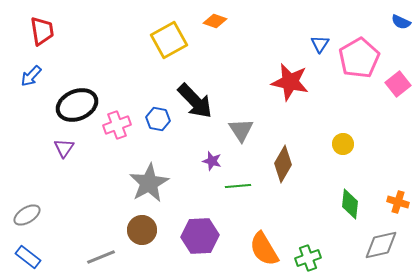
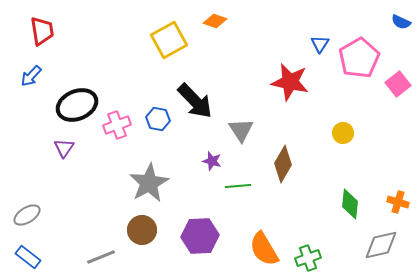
yellow circle: moved 11 px up
